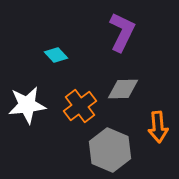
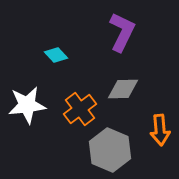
orange cross: moved 3 px down
orange arrow: moved 2 px right, 3 px down
